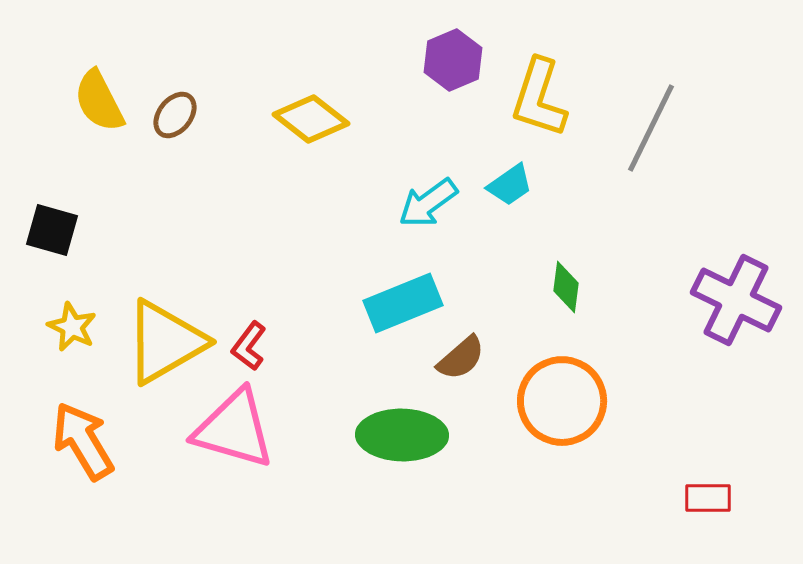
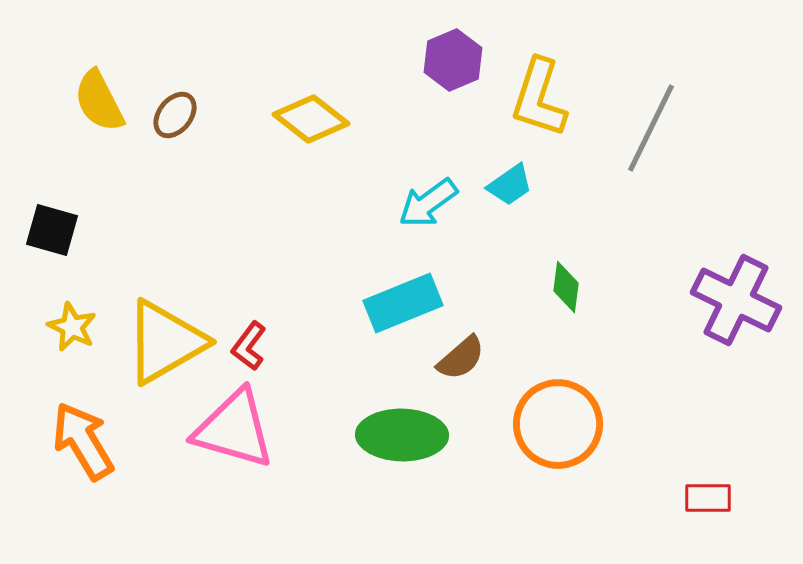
orange circle: moved 4 px left, 23 px down
